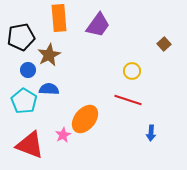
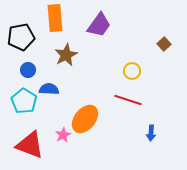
orange rectangle: moved 4 px left
purple trapezoid: moved 1 px right
brown star: moved 17 px right
